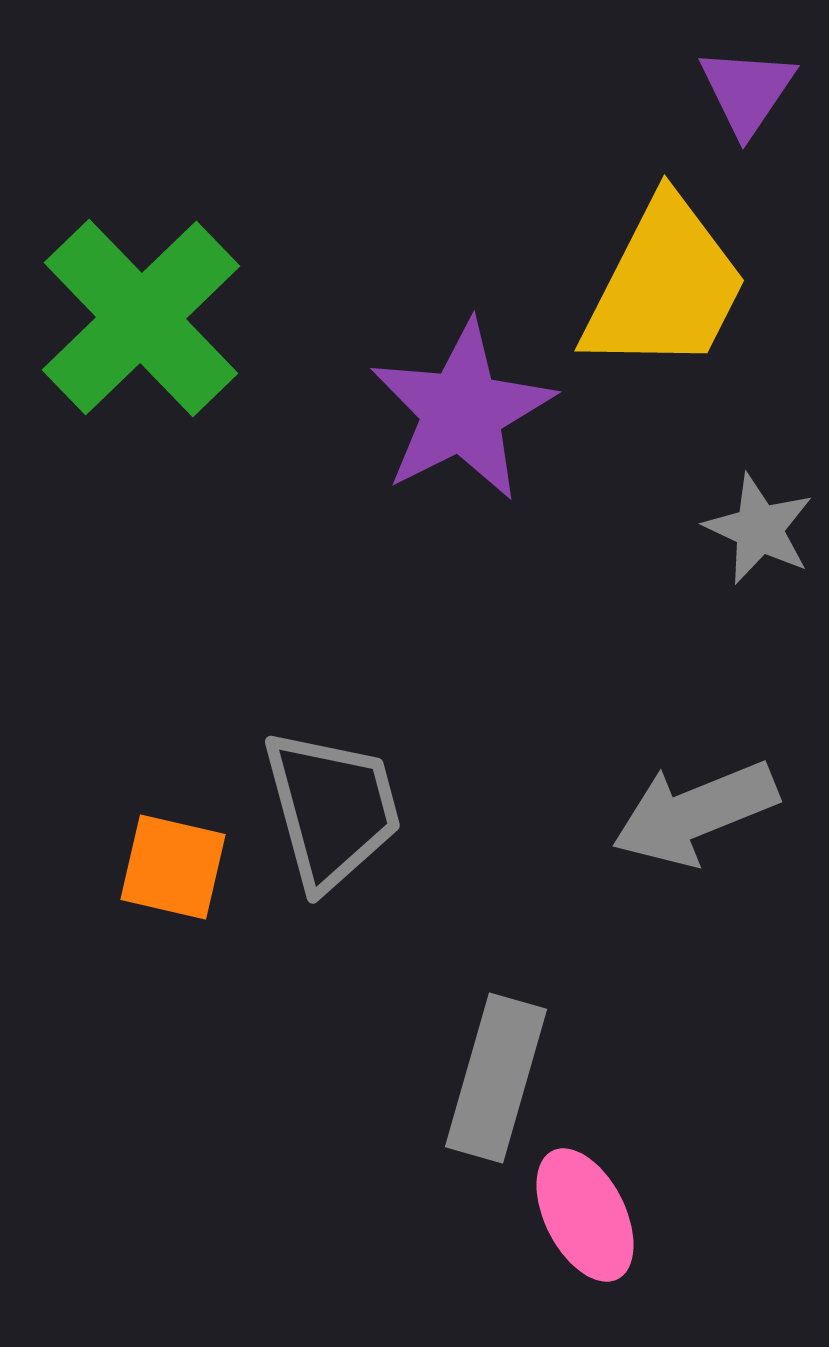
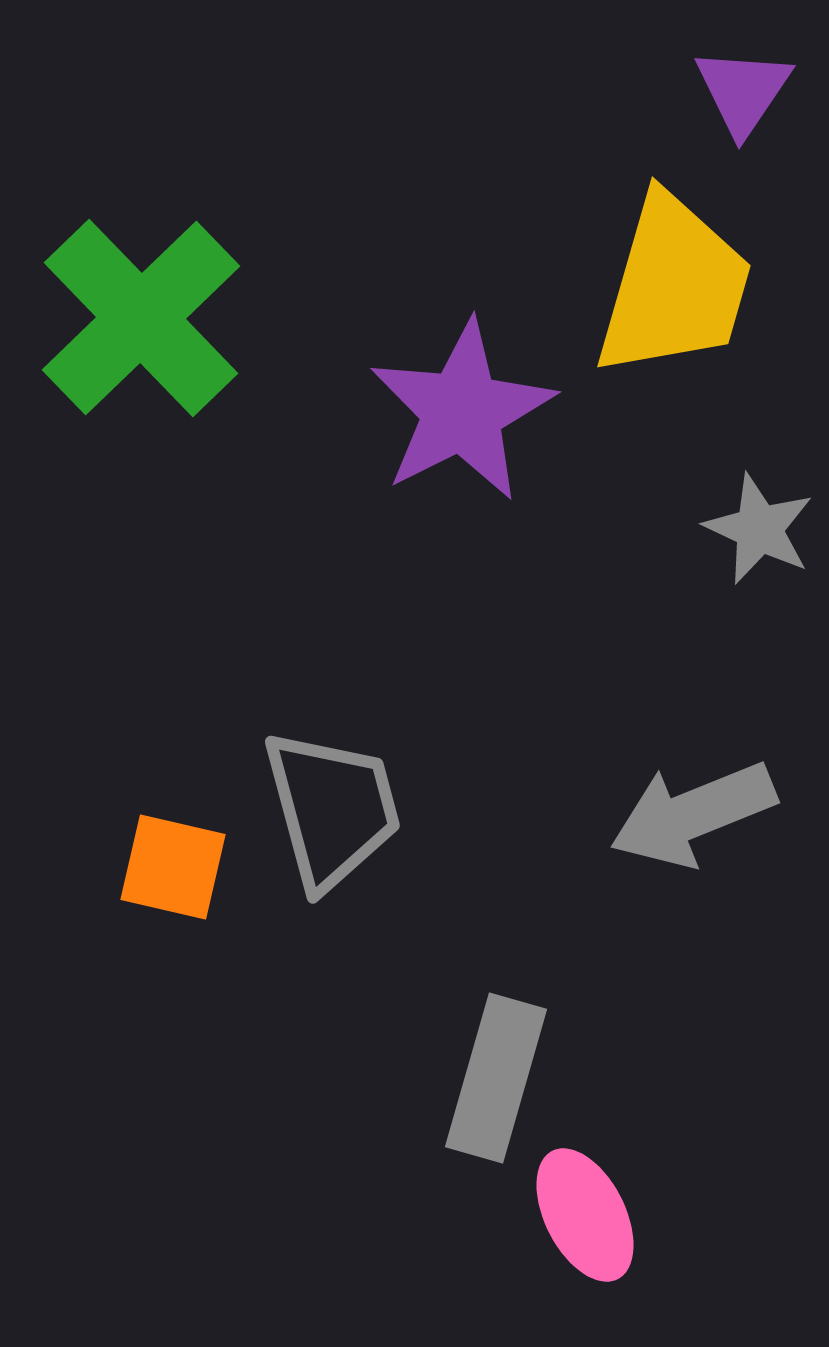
purple triangle: moved 4 px left
yellow trapezoid: moved 9 px right; rotated 11 degrees counterclockwise
gray arrow: moved 2 px left, 1 px down
